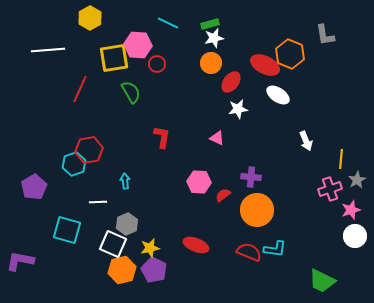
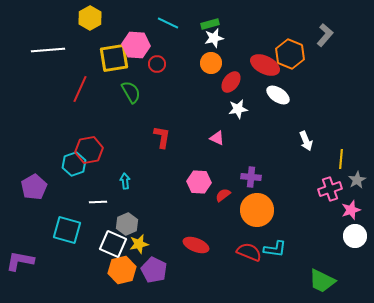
gray L-shape at (325, 35): rotated 130 degrees counterclockwise
pink hexagon at (138, 45): moved 2 px left
yellow star at (150, 248): moved 11 px left, 4 px up
